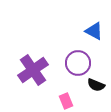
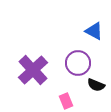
purple cross: rotated 8 degrees counterclockwise
